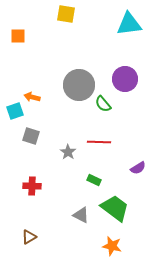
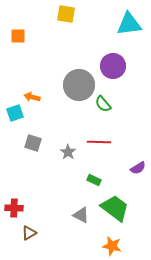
purple circle: moved 12 px left, 13 px up
cyan square: moved 2 px down
gray square: moved 2 px right, 7 px down
red cross: moved 18 px left, 22 px down
brown triangle: moved 4 px up
